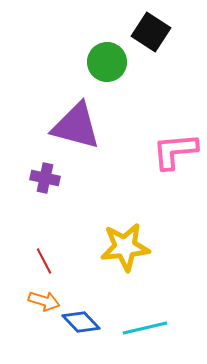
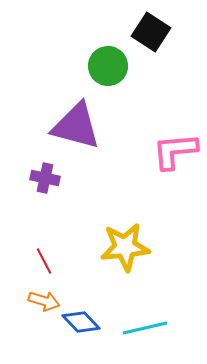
green circle: moved 1 px right, 4 px down
